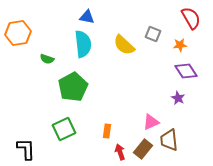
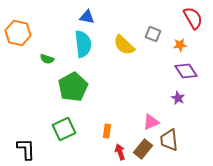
red semicircle: moved 2 px right
orange hexagon: rotated 20 degrees clockwise
